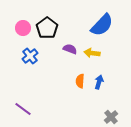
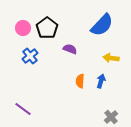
yellow arrow: moved 19 px right, 5 px down
blue arrow: moved 2 px right, 1 px up
